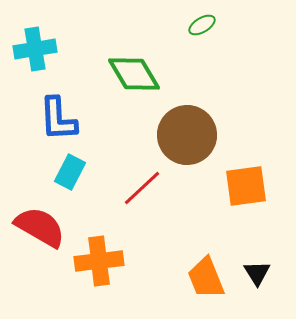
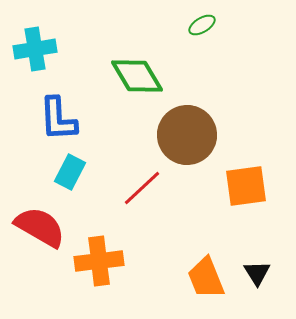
green diamond: moved 3 px right, 2 px down
